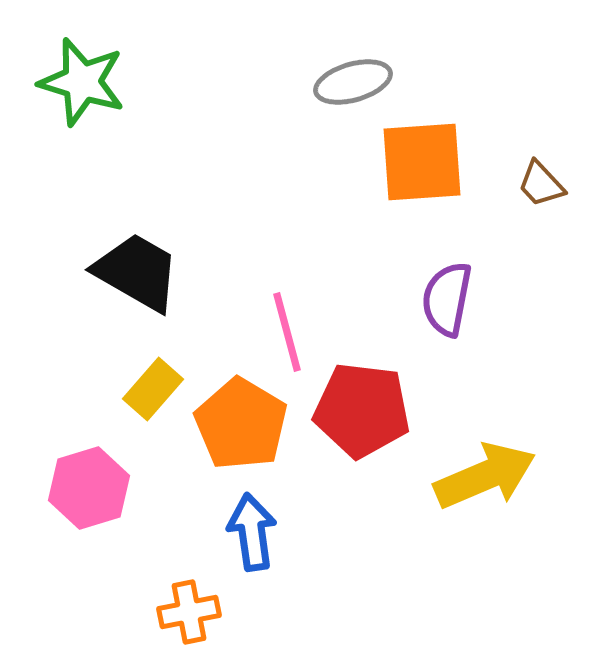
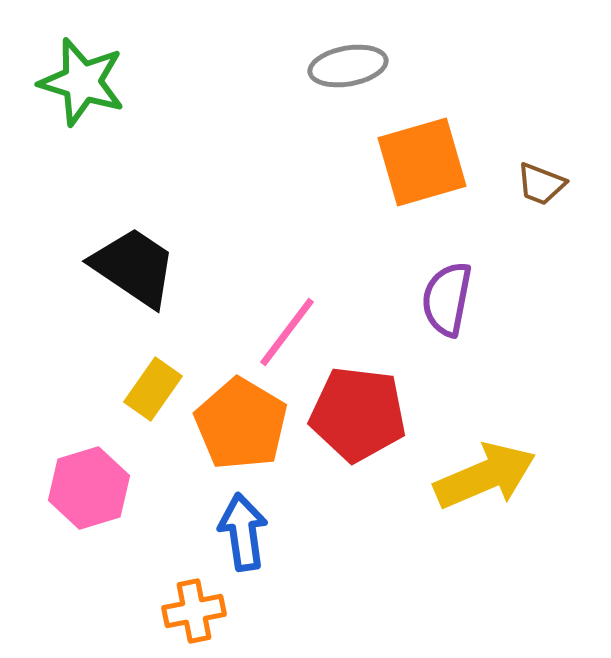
gray ellipse: moved 5 px left, 16 px up; rotated 6 degrees clockwise
orange square: rotated 12 degrees counterclockwise
brown trapezoid: rotated 26 degrees counterclockwise
black trapezoid: moved 3 px left, 5 px up; rotated 4 degrees clockwise
pink line: rotated 52 degrees clockwise
yellow rectangle: rotated 6 degrees counterclockwise
red pentagon: moved 4 px left, 4 px down
blue arrow: moved 9 px left
orange cross: moved 5 px right, 1 px up
